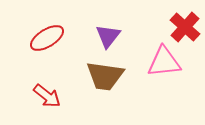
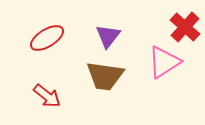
pink triangle: rotated 27 degrees counterclockwise
